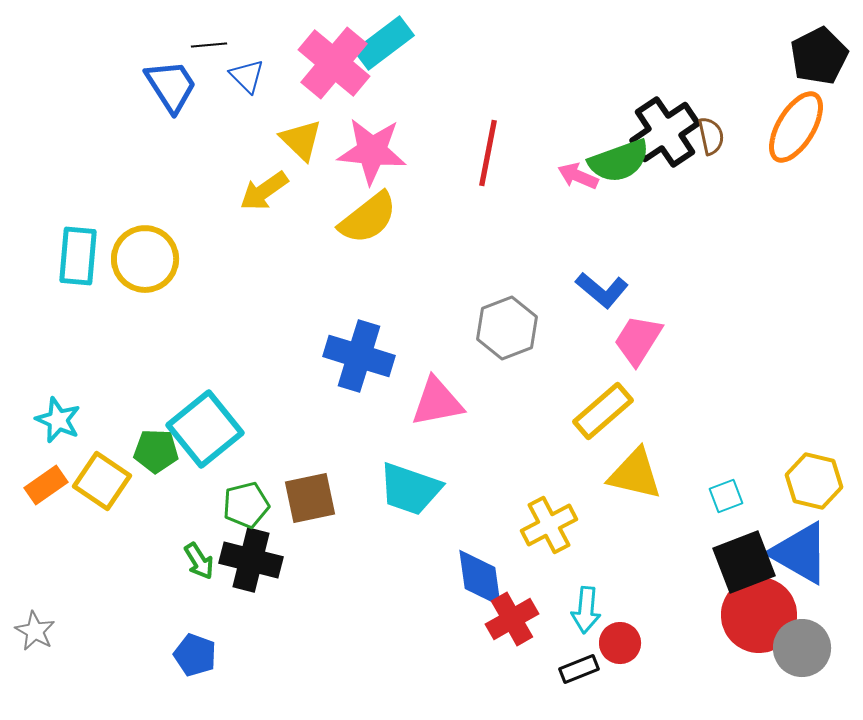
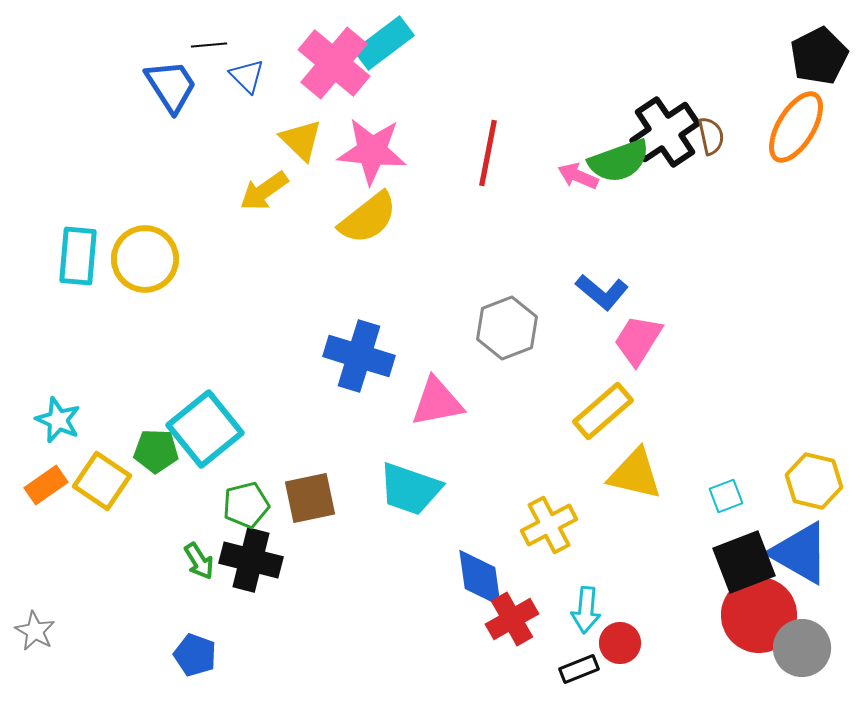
blue L-shape at (602, 290): moved 2 px down
